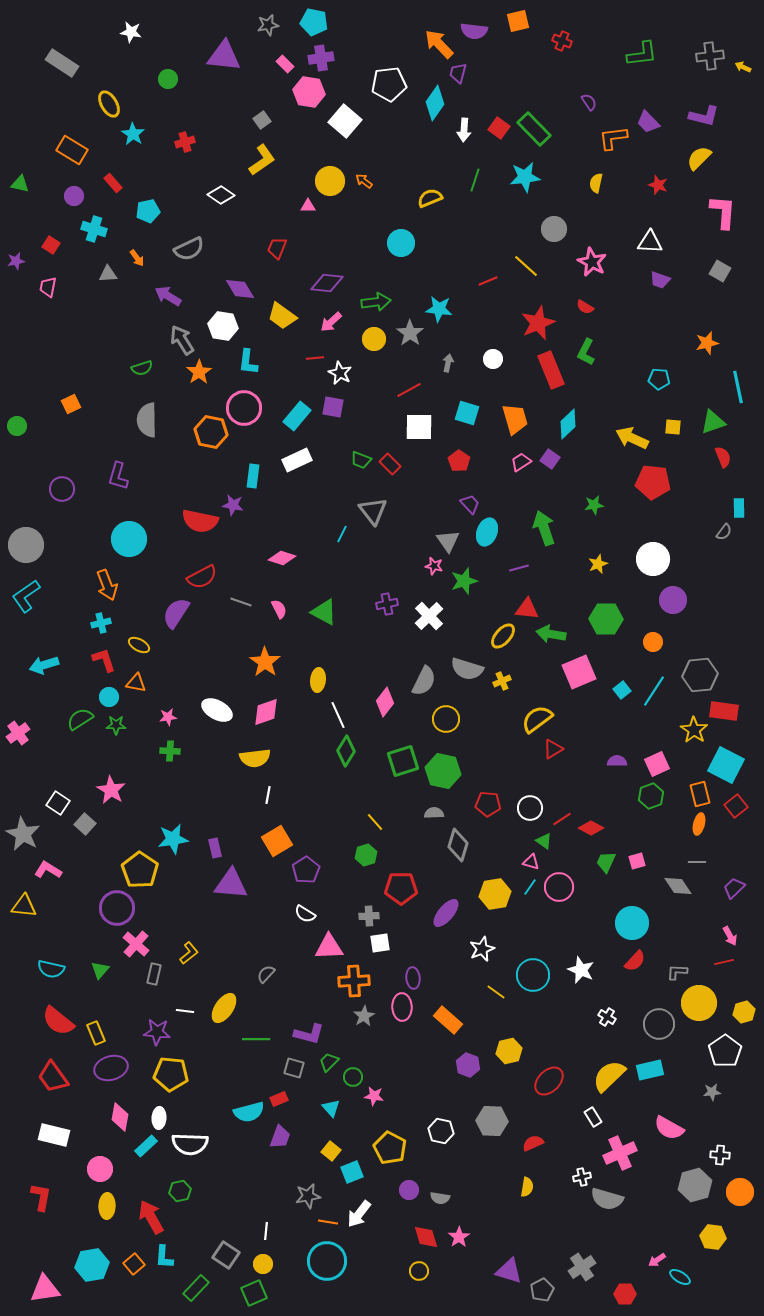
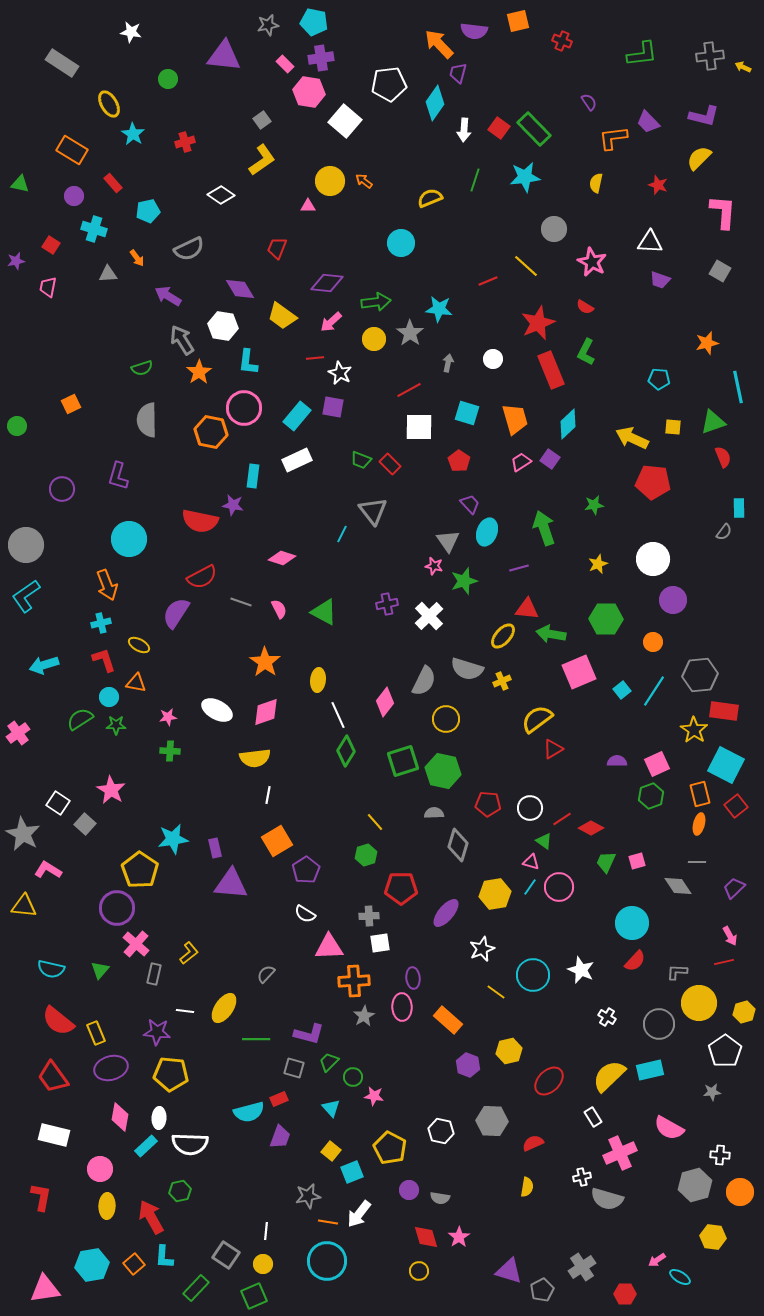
green square at (254, 1293): moved 3 px down
